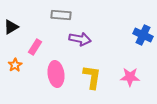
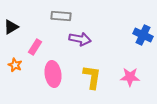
gray rectangle: moved 1 px down
orange star: rotated 16 degrees counterclockwise
pink ellipse: moved 3 px left
